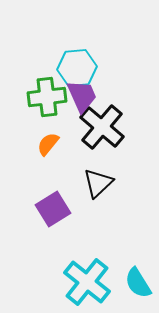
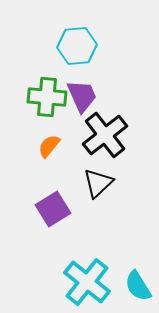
cyan hexagon: moved 22 px up
green cross: rotated 12 degrees clockwise
black cross: moved 3 px right, 8 px down; rotated 12 degrees clockwise
orange semicircle: moved 1 px right, 2 px down
cyan semicircle: moved 3 px down
